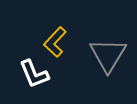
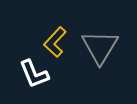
gray triangle: moved 8 px left, 8 px up
